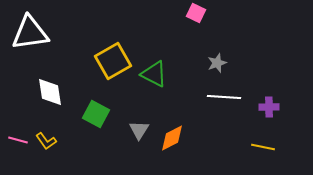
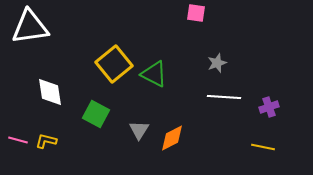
pink square: rotated 18 degrees counterclockwise
white triangle: moved 6 px up
yellow square: moved 1 px right, 3 px down; rotated 9 degrees counterclockwise
purple cross: rotated 18 degrees counterclockwise
yellow L-shape: rotated 140 degrees clockwise
